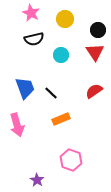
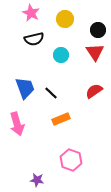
pink arrow: moved 1 px up
purple star: rotated 24 degrees counterclockwise
